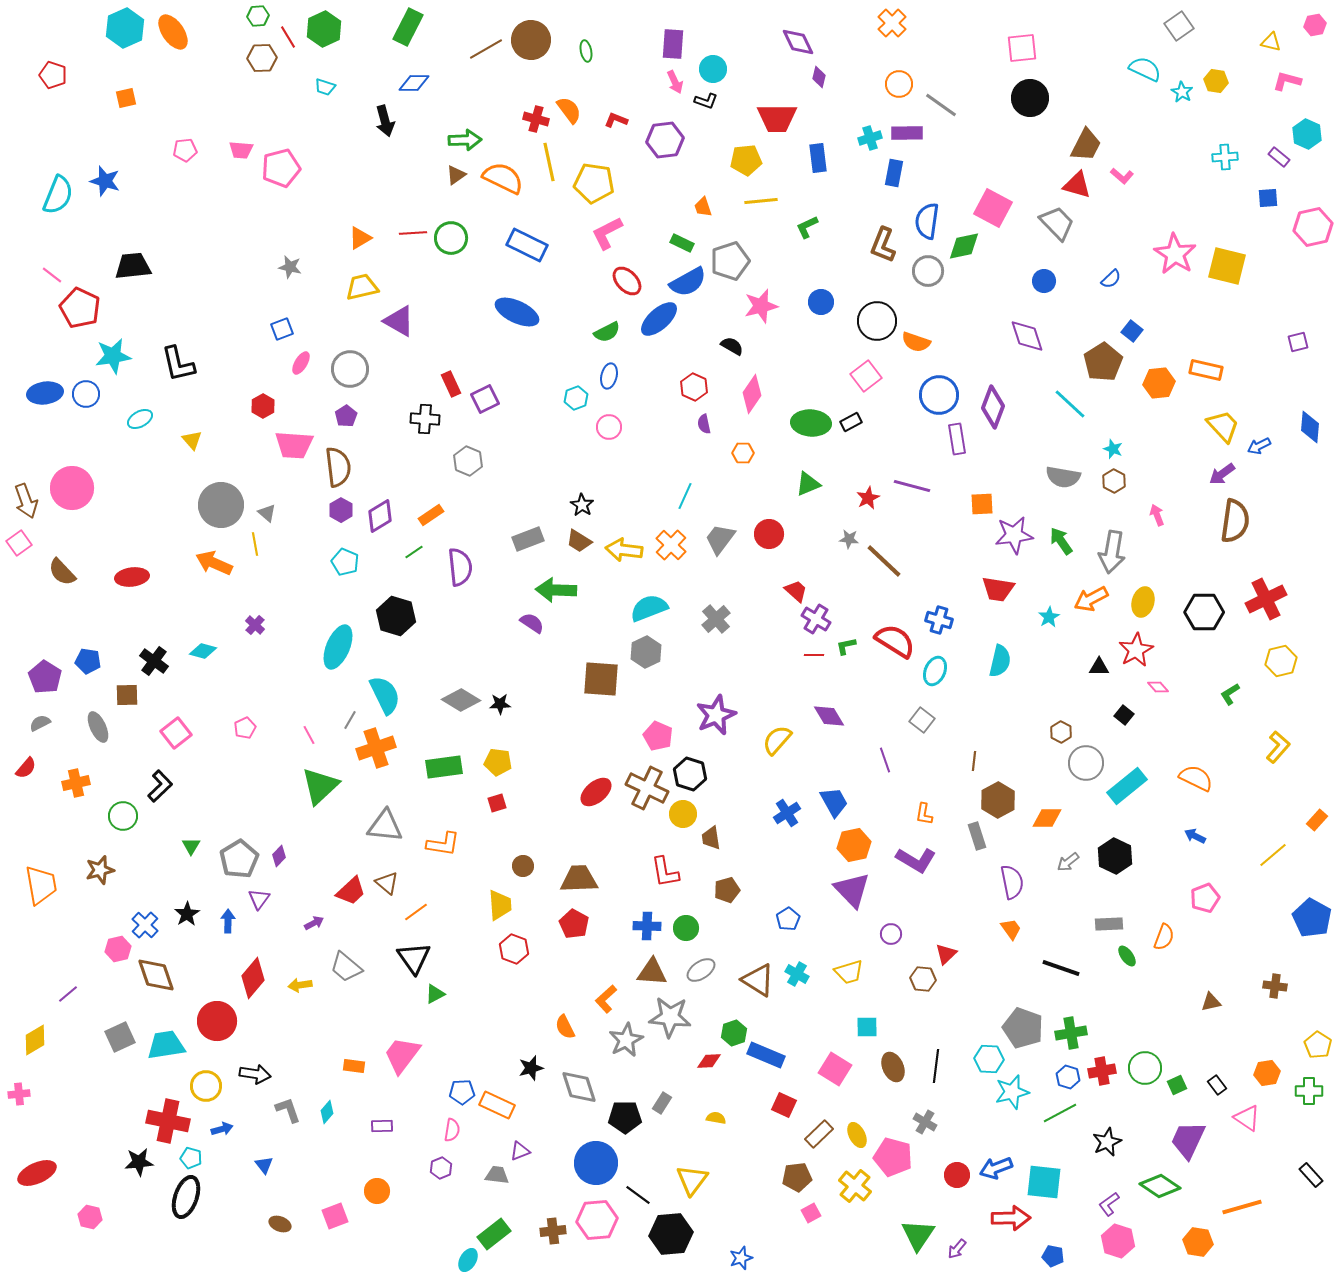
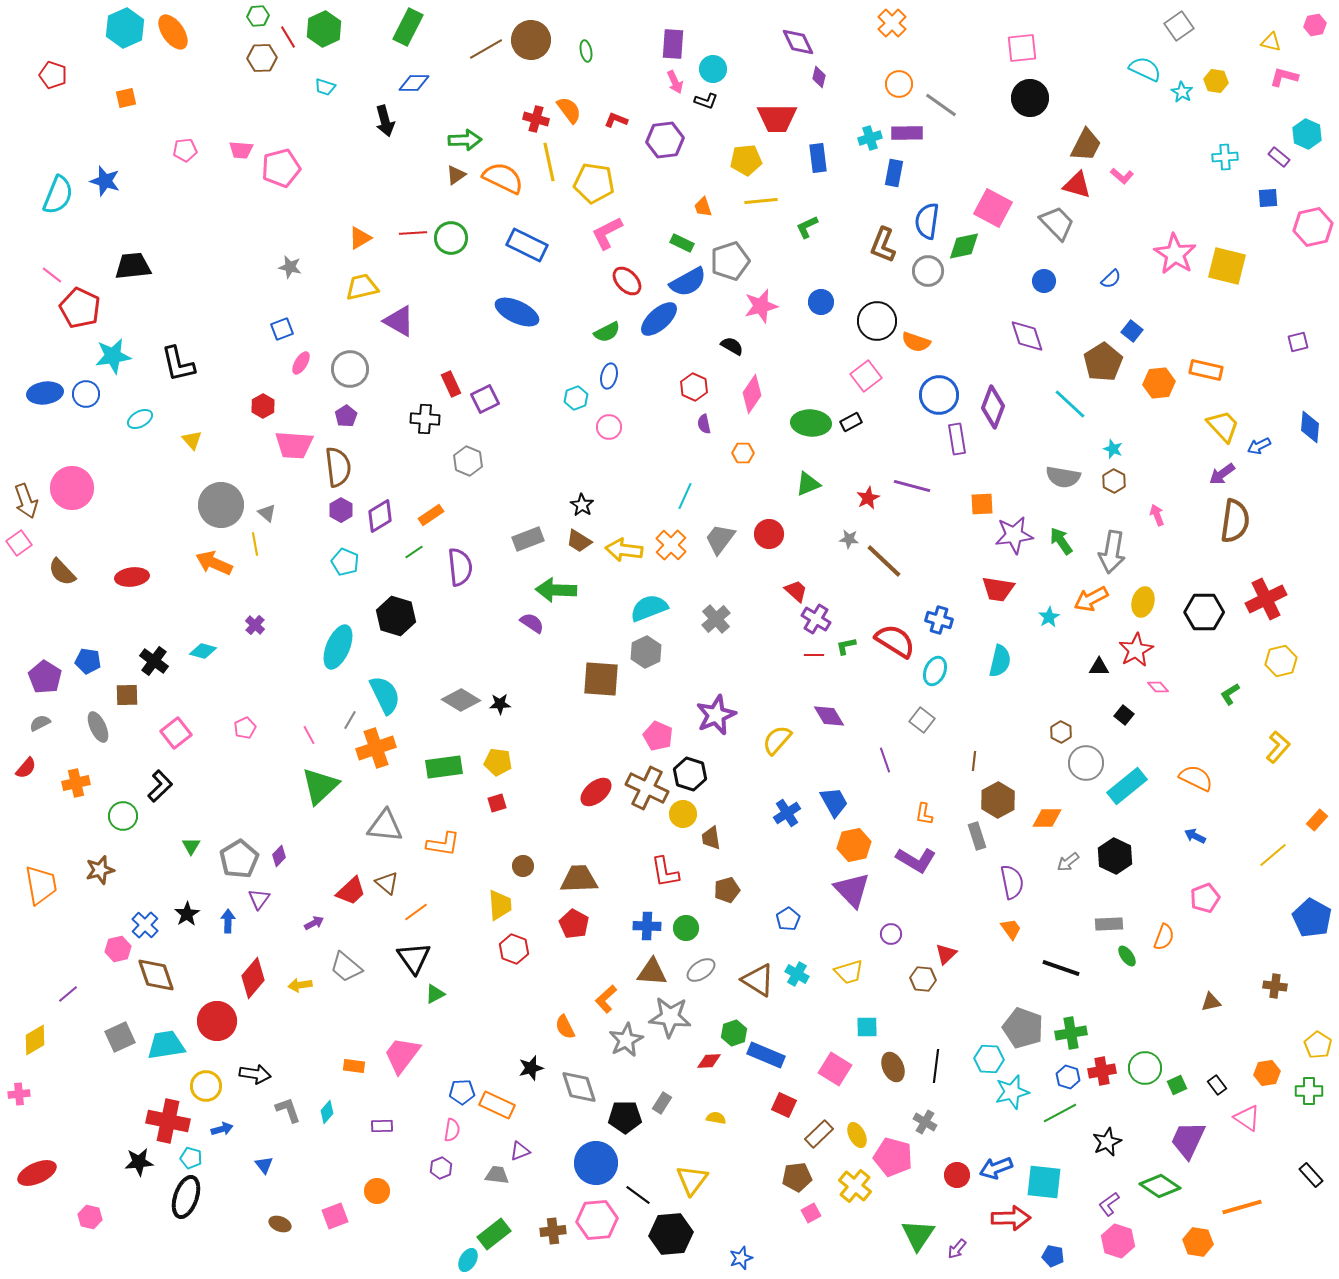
pink L-shape at (1287, 81): moved 3 px left, 4 px up
